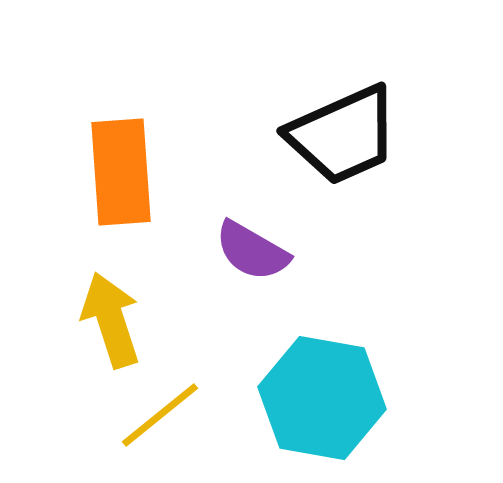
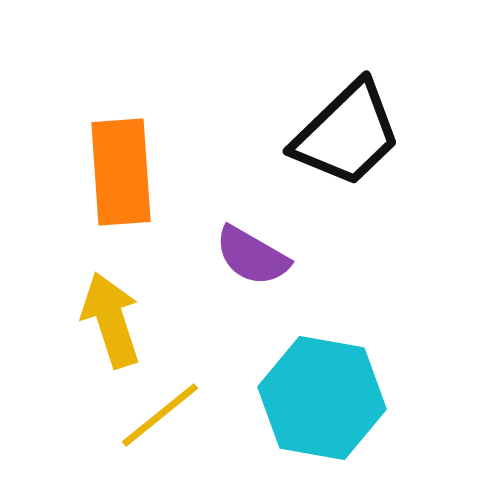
black trapezoid: moved 4 px right, 1 px up; rotated 20 degrees counterclockwise
purple semicircle: moved 5 px down
